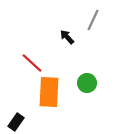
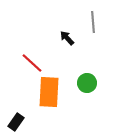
gray line: moved 2 px down; rotated 30 degrees counterclockwise
black arrow: moved 1 px down
